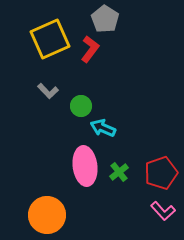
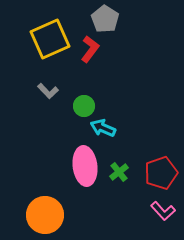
green circle: moved 3 px right
orange circle: moved 2 px left
